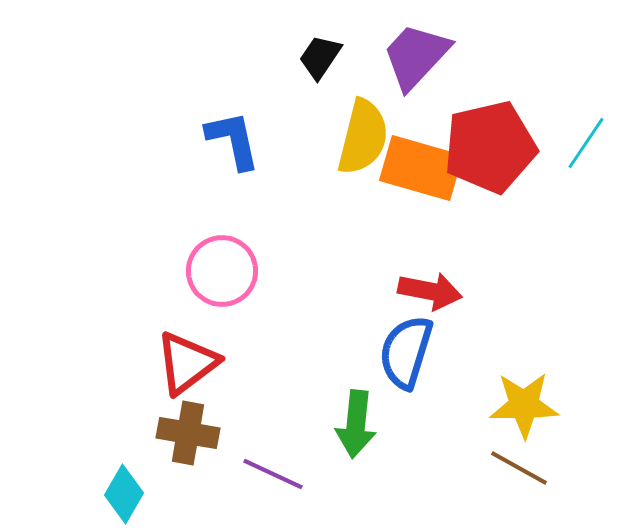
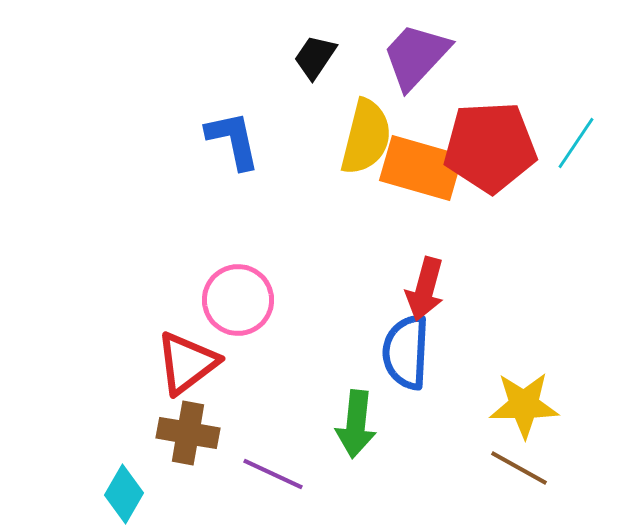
black trapezoid: moved 5 px left
yellow semicircle: moved 3 px right
cyan line: moved 10 px left
red pentagon: rotated 10 degrees clockwise
pink circle: moved 16 px right, 29 px down
red arrow: moved 5 px left, 2 px up; rotated 94 degrees clockwise
blue semicircle: rotated 14 degrees counterclockwise
